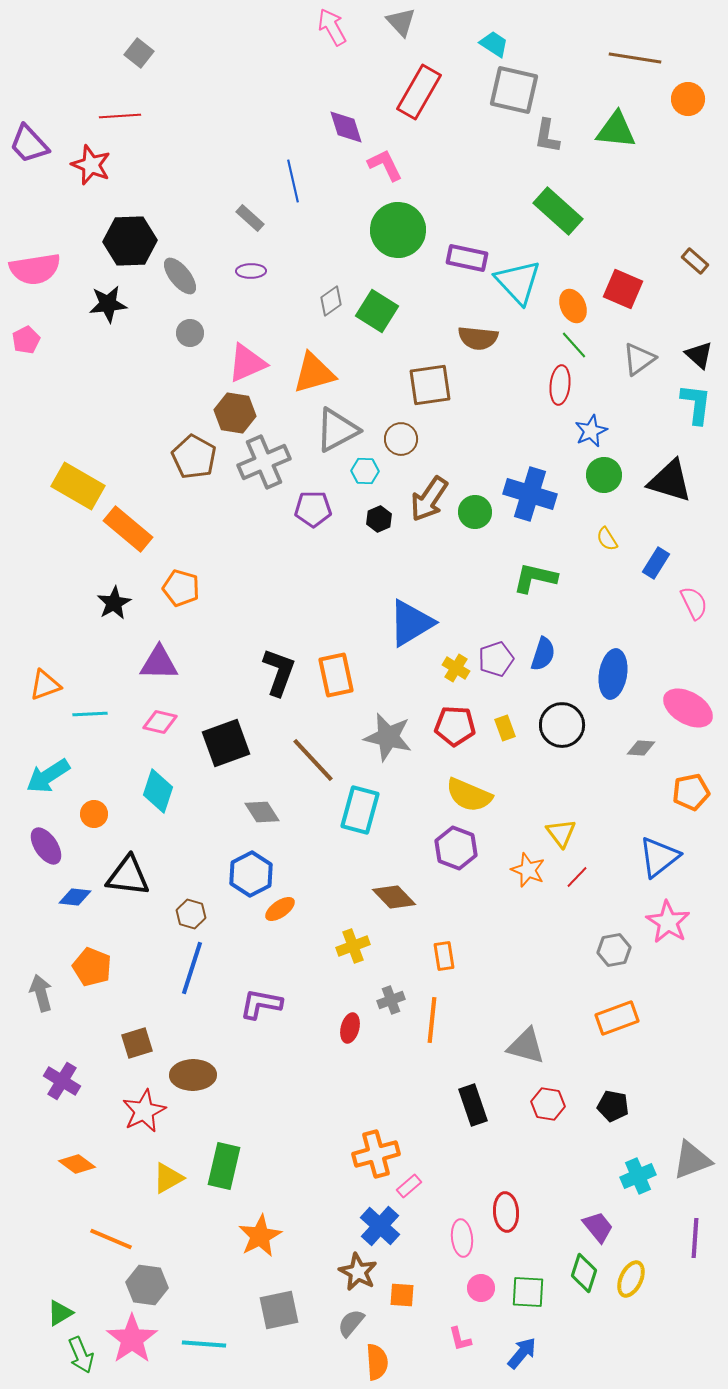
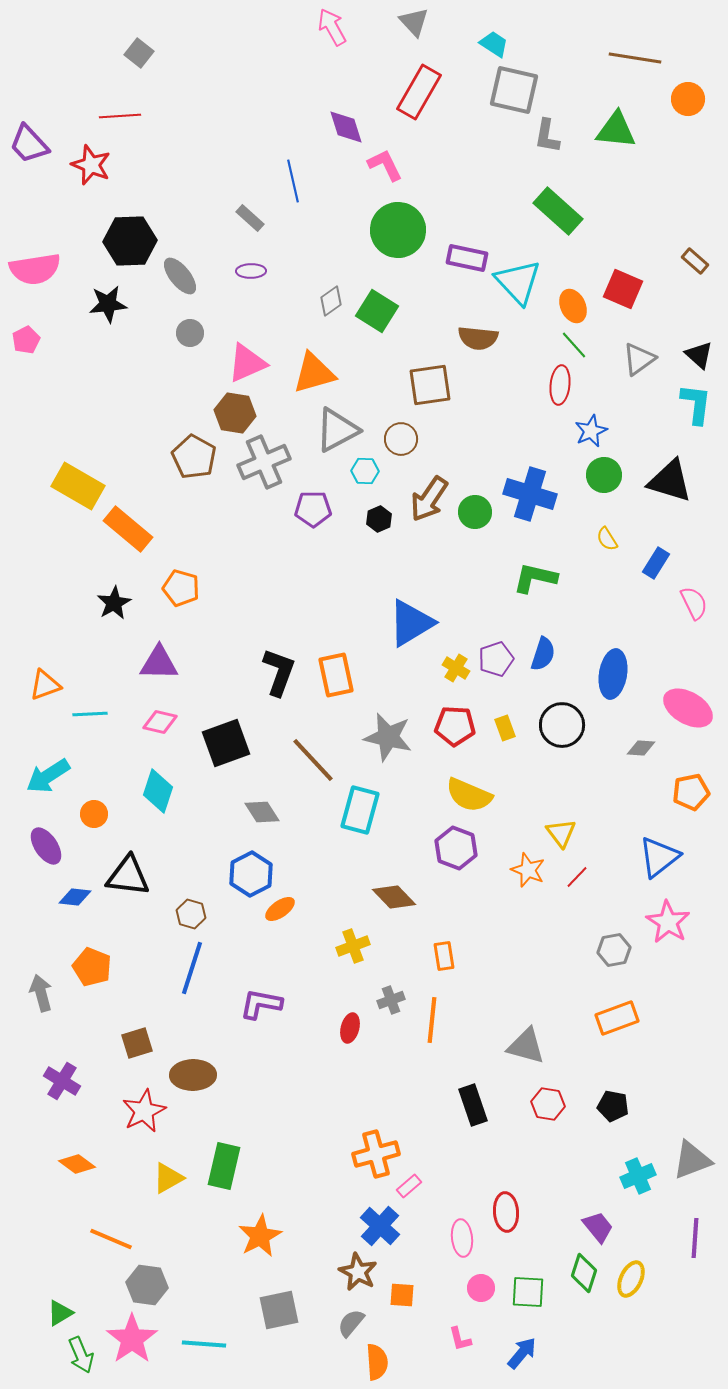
gray triangle at (401, 22): moved 13 px right
